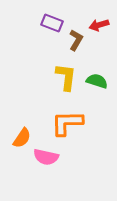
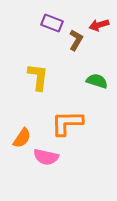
yellow L-shape: moved 28 px left
